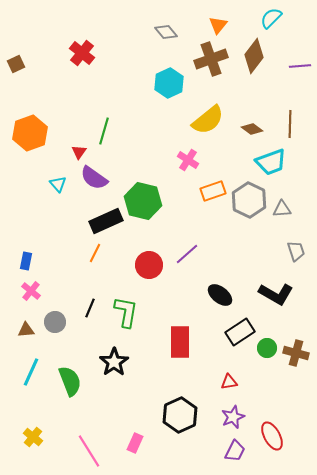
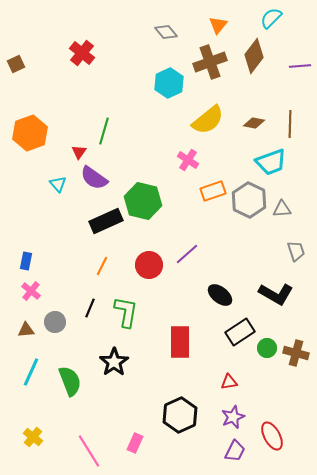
brown cross at (211, 59): moved 1 px left, 3 px down
brown diamond at (252, 129): moved 2 px right, 6 px up; rotated 25 degrees counterclockwise
orange line at (95, 253): moved 7 px right, 13 px down
